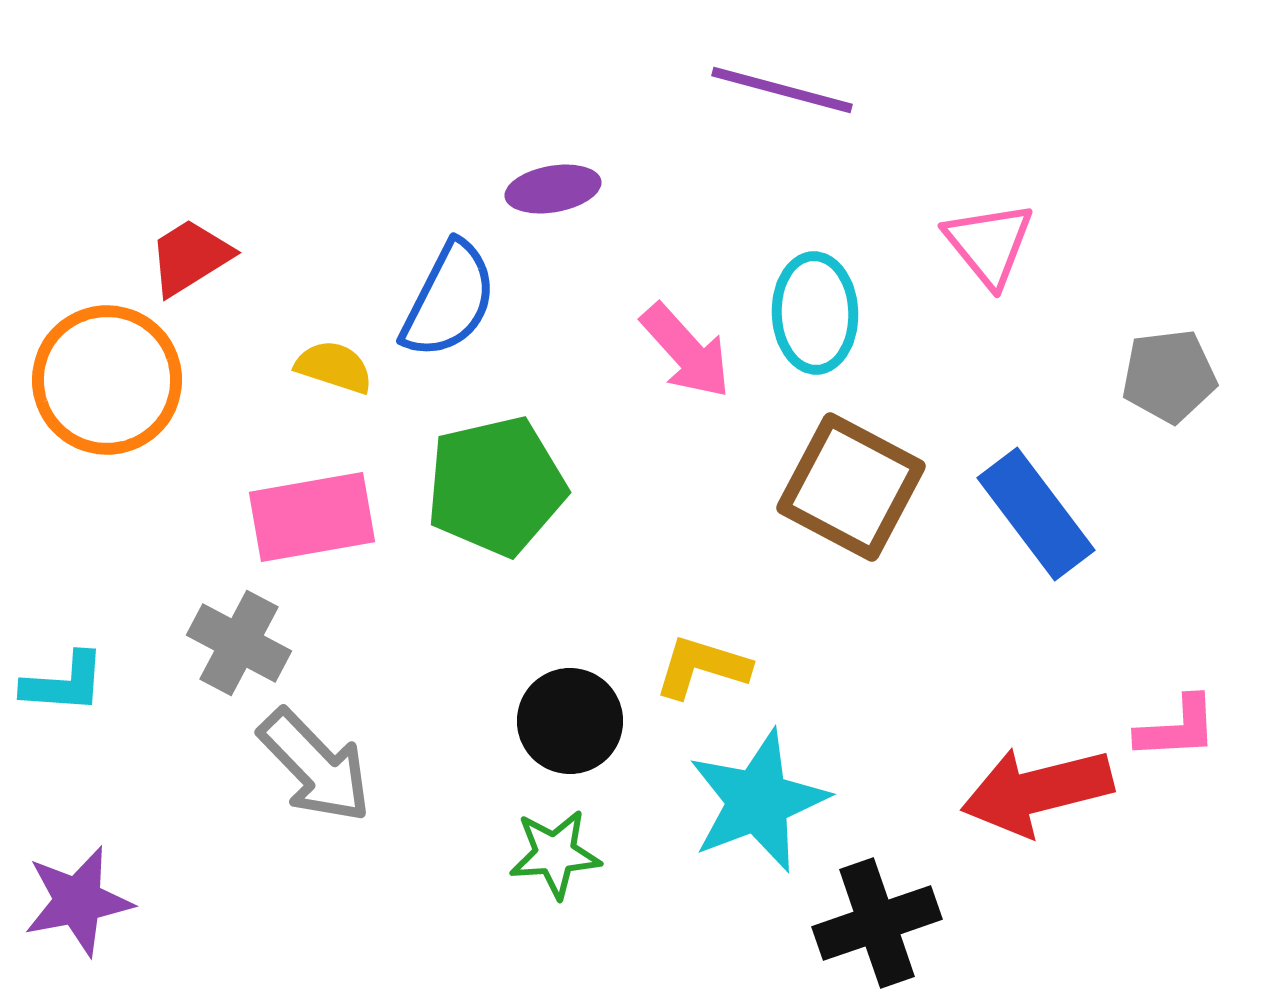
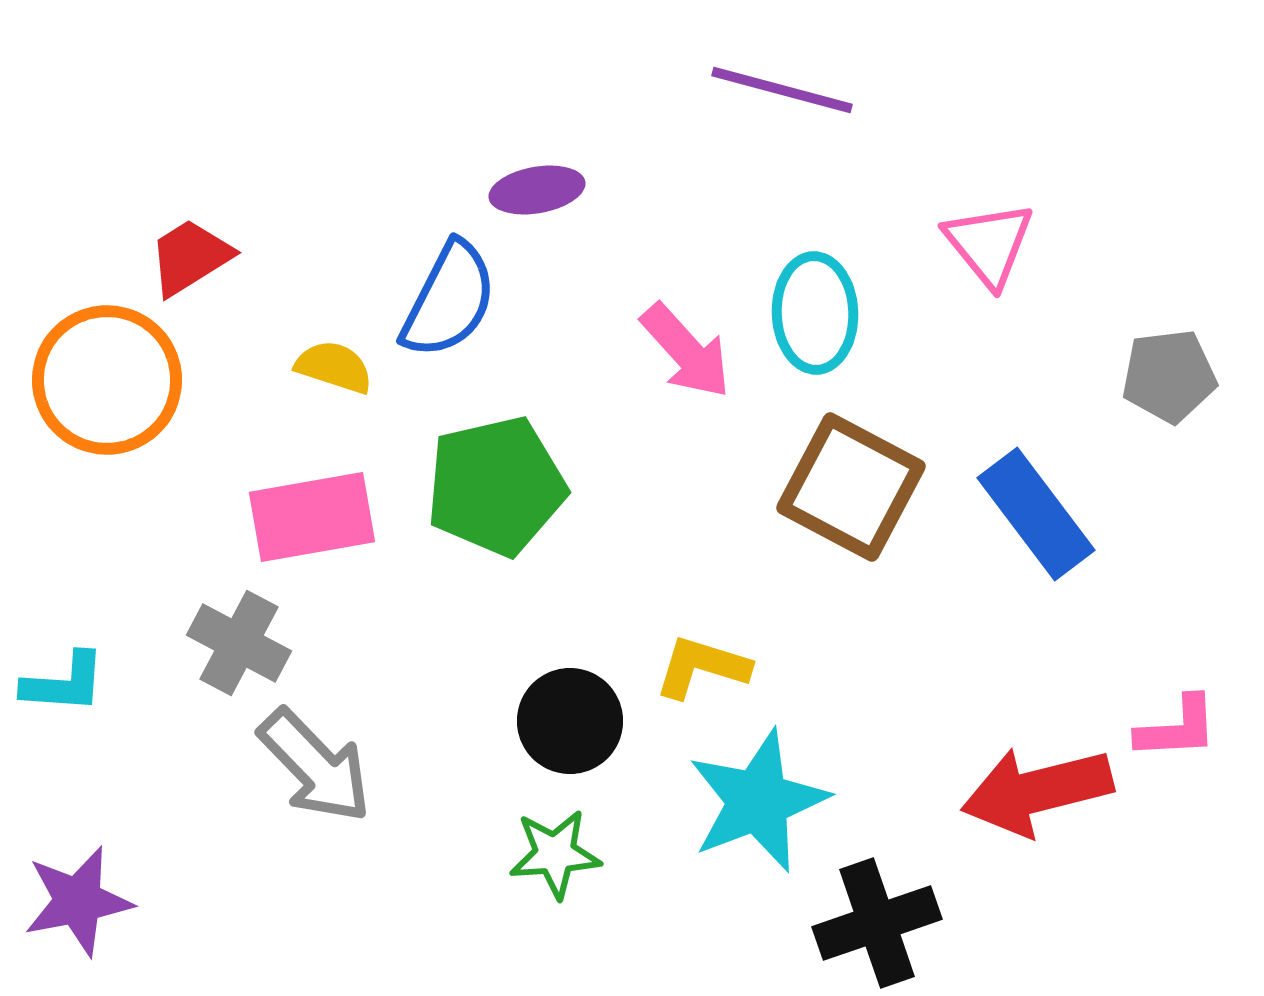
purple ellipse: moved 16 px left, 1 px down
